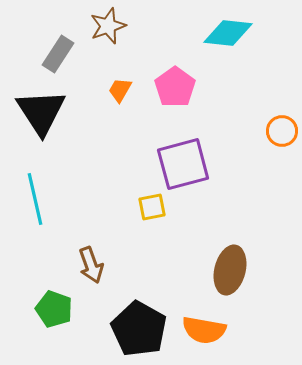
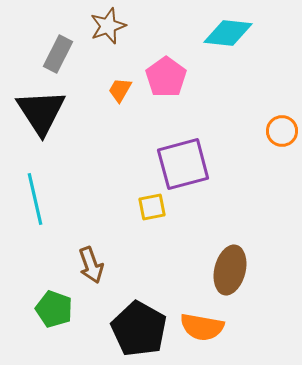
gray rectangle: rotated 6 degrees counterclockwise
pink pentagon: moved 9 px left, 10 px up
orange semicircle: moved 2 px left, 3 px up
